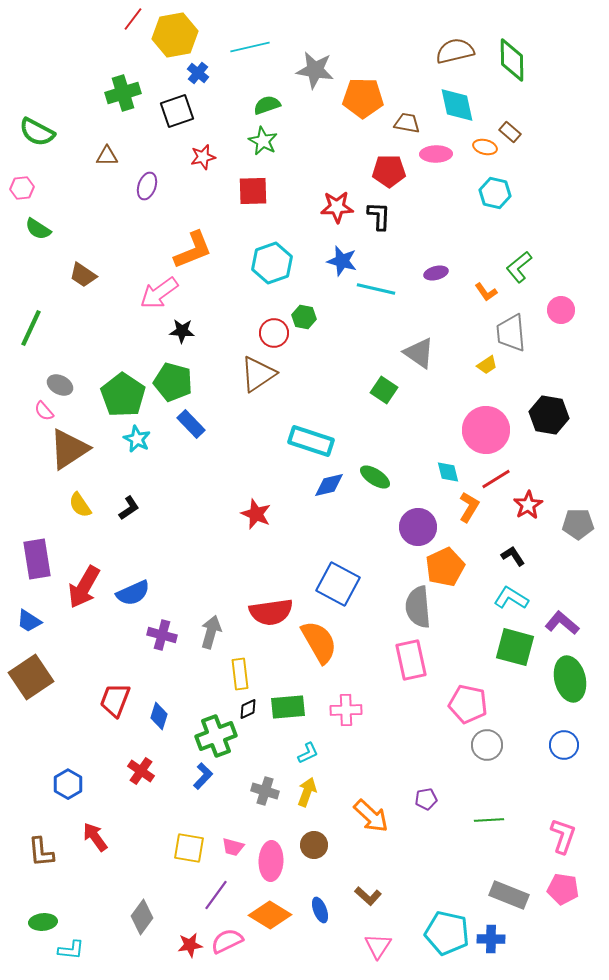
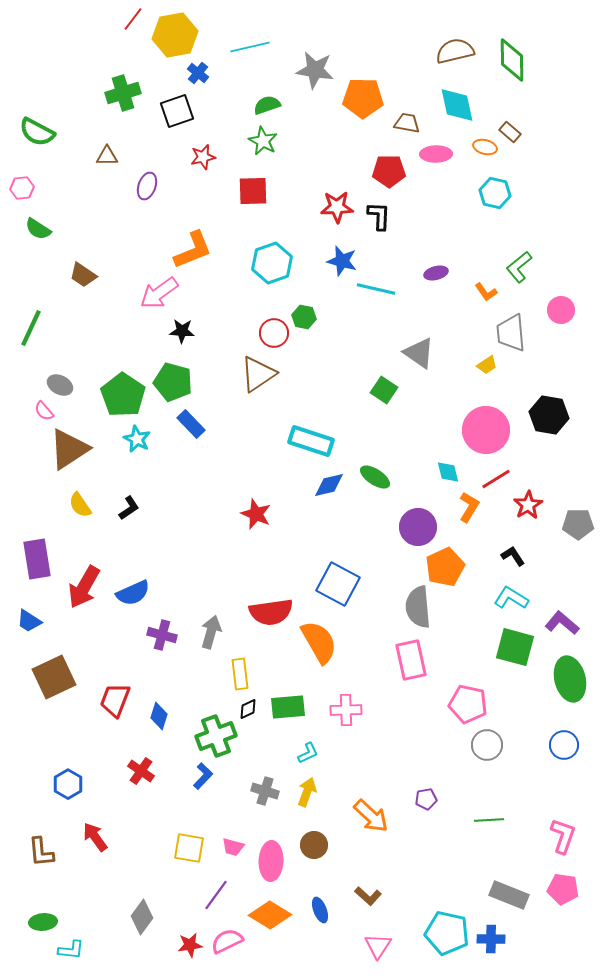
brown square at (31, 677): moved 23 px right; rotated 9 degrees clockwise
